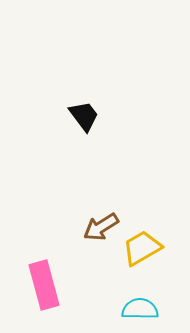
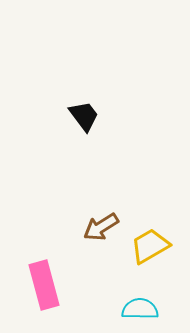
yellow trapezoid: moved 8 px right, 2 px up
